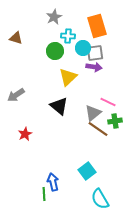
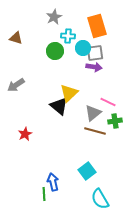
yellow triangle: moved 1 px right, 16 px down
gray arrow: moved 10 px up
brown line: moved 3 px left, 2 px down; rotated 20 degrees counterclockwise
